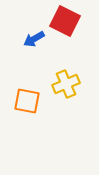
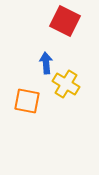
blue arrow: moved 12 px right, 24 px down; rotated 115 degrees clockwise
yellow cross: rotated 36 degrees counterclockwise
